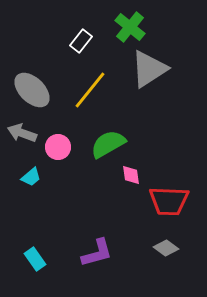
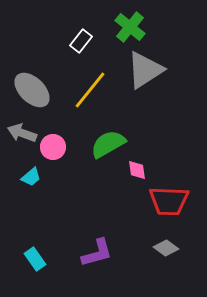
gray triangle: moved 4 px left, 1 px down
pink circle: moved 5 px left
pink diamond: moved 6 px right, 5 px up
